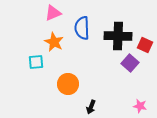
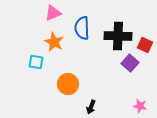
cyan square: rotated 14 degrees clockwise
